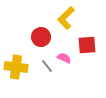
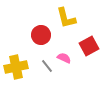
yellow L-shape: rotated 60 degrees counterclockwise
red circle: moved 2 px up
red square: moved 2 px right, 1 px down; rotated 24 degrees counterclockwise
yellow cross: rotated 20 degrees counterclockwise
